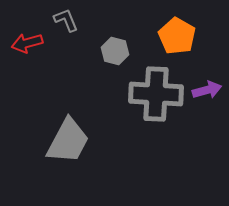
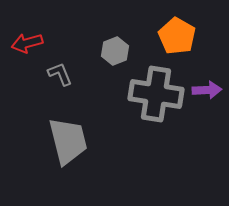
gray L-shape: moved 6 px left, 54 px down
gray hexagon: rotated 24 degrees clockwise
purple arrow: rotated 12 degrees clockwise
gray cross: rotated 6 degrees clockwise
gray trapezoid: rotated 42 degrees counterclockwise
